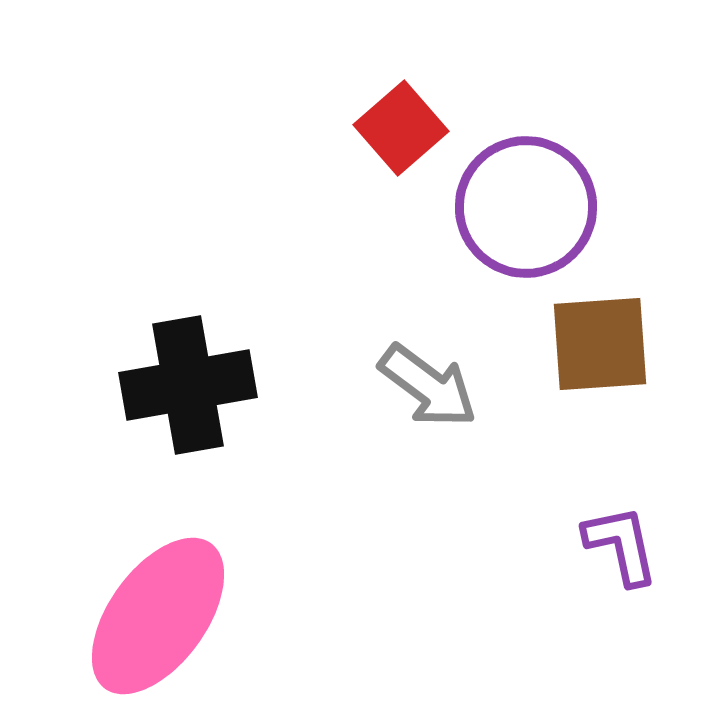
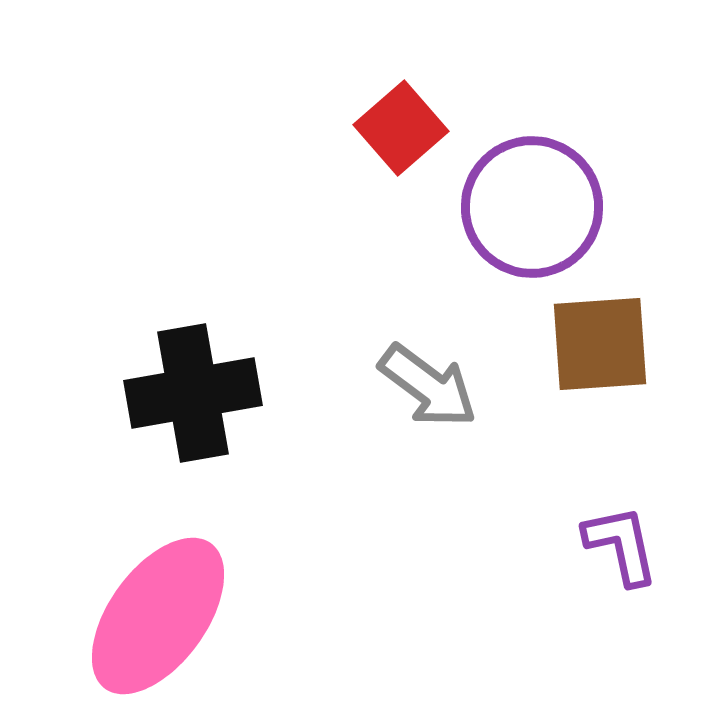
purple circle: moved 6 px right
black cross: moved 5 px right, 8 px down
